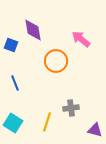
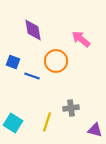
blue square: moved 2 px right, 17 px down
blue line: moved 17 px right, 7 px up; rotated 49 degrees counterclockwise
